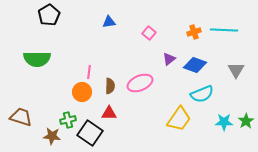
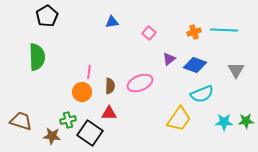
black pentagon: moved 2 px left, 1 px down
blue triangle: moved 3 px right
green semicircle: moved 2 px up; rotated 92 degrees counterclockwise
brown trapezoid: moved 4 px down
green star: rotated 28 degrees clockwise
